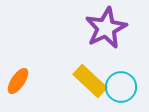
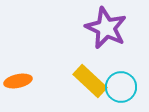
purple star: rotated 21 degrees counterclockwise
orange ellipse: rotated 44 degrees clockwise
